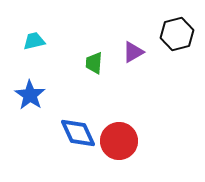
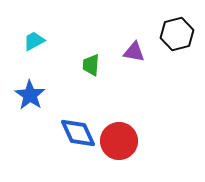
cyan trapezoid: rotated 15 degrees counterclockwise
purple triangle: moved 1 px right; rotated 40 degrees clockwise
green trapezoid: moved 3 px left, 2 px down
